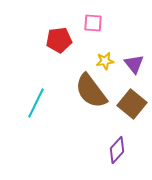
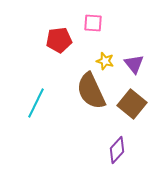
yellow star: rotated 24 degrees clockwise
brown semicircle: rotated 12 degrees clockwise
